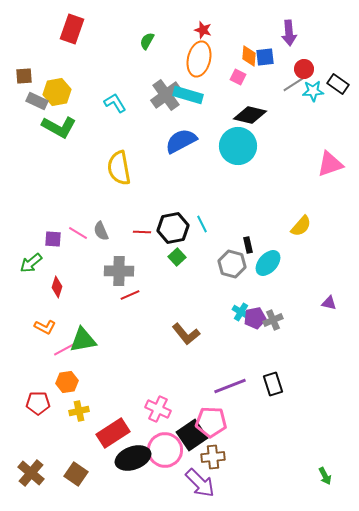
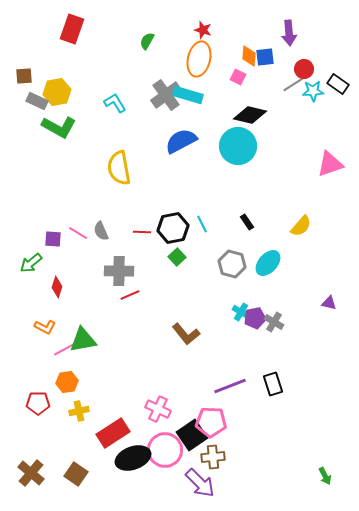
black rectangle at (248, 245): moved 1 px left, 23 px up; rotated 21 degrees counterclockwise
gray cross at (273, 320): moved 1 px right, 2 px down; rotated 36 degrees counterclockwise
